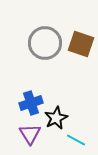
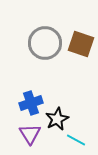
black star: moved 1 px right, 1 px down
